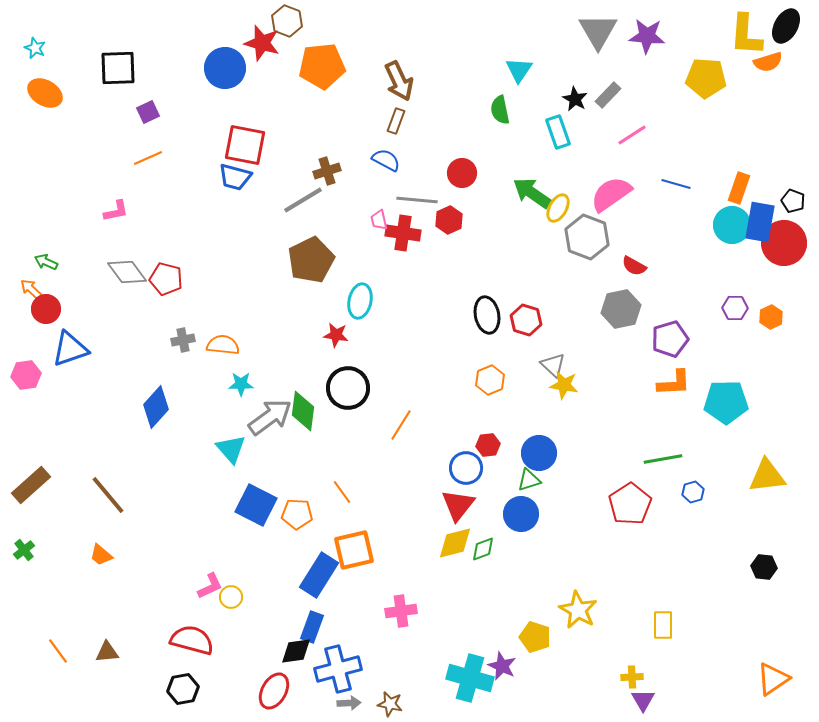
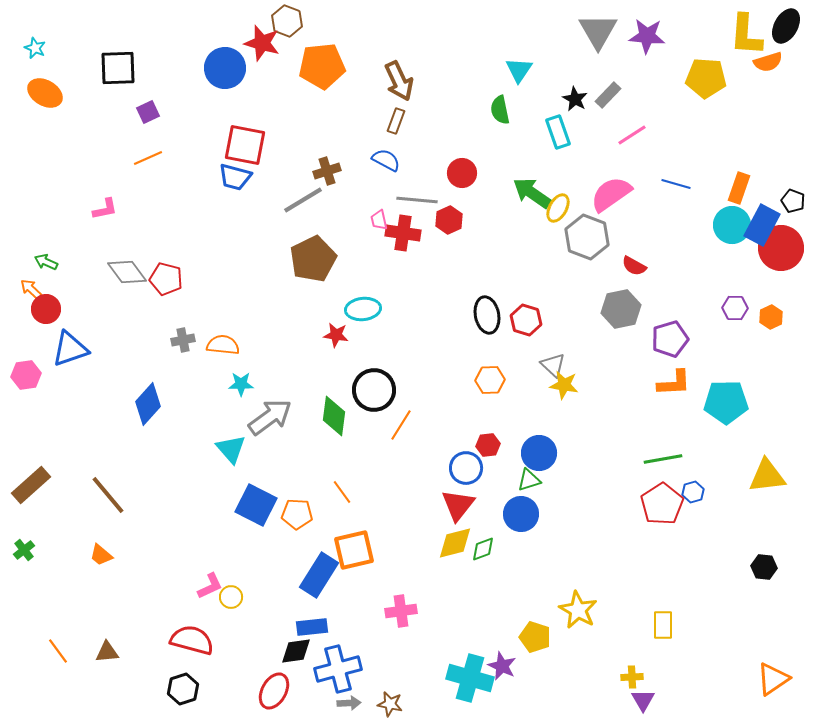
pink L-shape at (116, 211): moved 11 px left, 2 px up
blue rectangle at (760, 222): moved 2 px right, 3 px down; rotated 18 degrees clockwise
red circle at (784, 243): moved 3 px left, 5 px down
brown pentagon at (311, 260): moved 2 px right, 1 px up
cyan ellipse at (360, 301): moved 3 px right, 8 px down; rotated 72 degrees clockwise
orange hexagon at (490, 380): rotated 20 degrees clockwise
black circle at (348, 388): moved 26 px right, 2 px down
blue diamond at (156, 407): moved 8 px left, 3 px up
green diamond at (303, 411): moved 31 px right, 5 px down
red pentagon at (630, 504): moved 32 px right
blue rectangle at (312, 627): rotated 64 degrees clockwise
black hexagon at (183, 689): rotated 8 degrees counterclockwise
